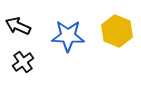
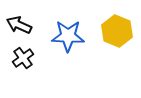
black arrow: moved 1 px right, 1 px up
black cross: moved 4 px up
